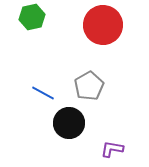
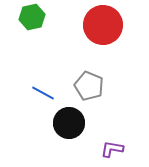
gray pentagon: rotated 20 degrees counterclockwise
